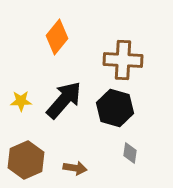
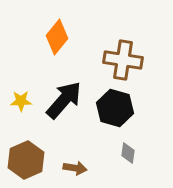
brown cross: rotated 6 degrees clockwise
gray diamond: moved 2 px left
